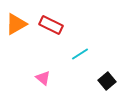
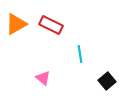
cyan line: rotated 66 degrees counterclockwise
